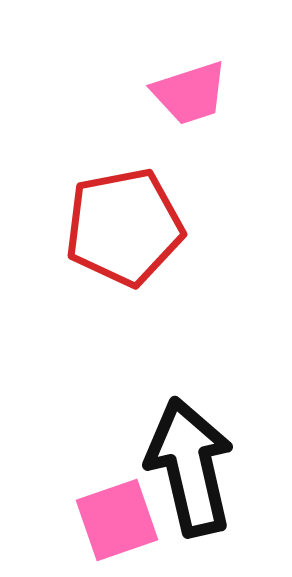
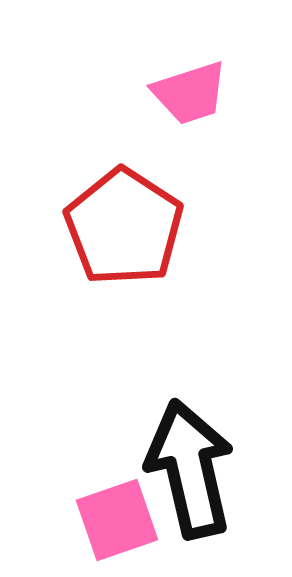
red pentagon: rotated 28 degrees counterclockwise
black arrow: moved 2 px down
